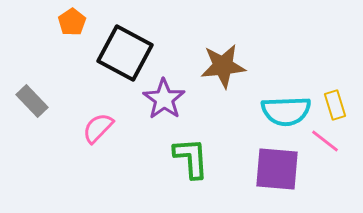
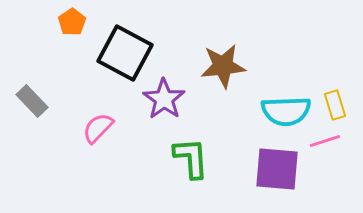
pink line: rotated 56 degrees counterclockwise
